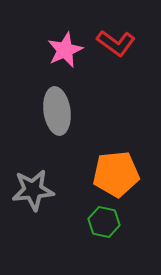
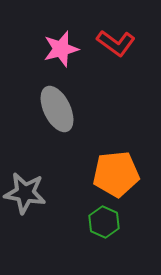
pink star: moved 4 px left, 1 px up; rotated 9 degrees clockwise
gray ellipse: moved 2 px up; rotated 18 degrees counterclockwise
gray star: moved 8 px left, 3 px down; rotated 15 degrees clockwise
green hexagon: rotated 12 degrees clockwise
